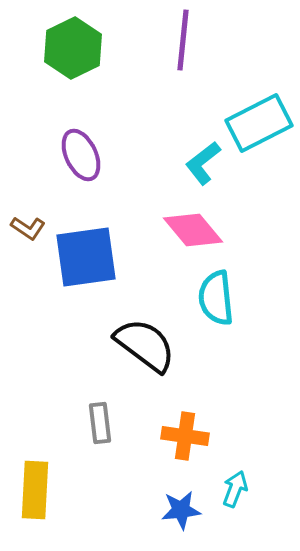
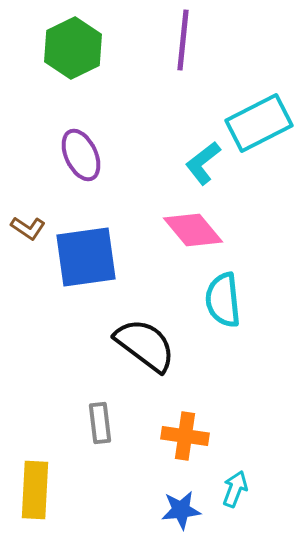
cyan semicircle: moved 7 px right, 2 px down
